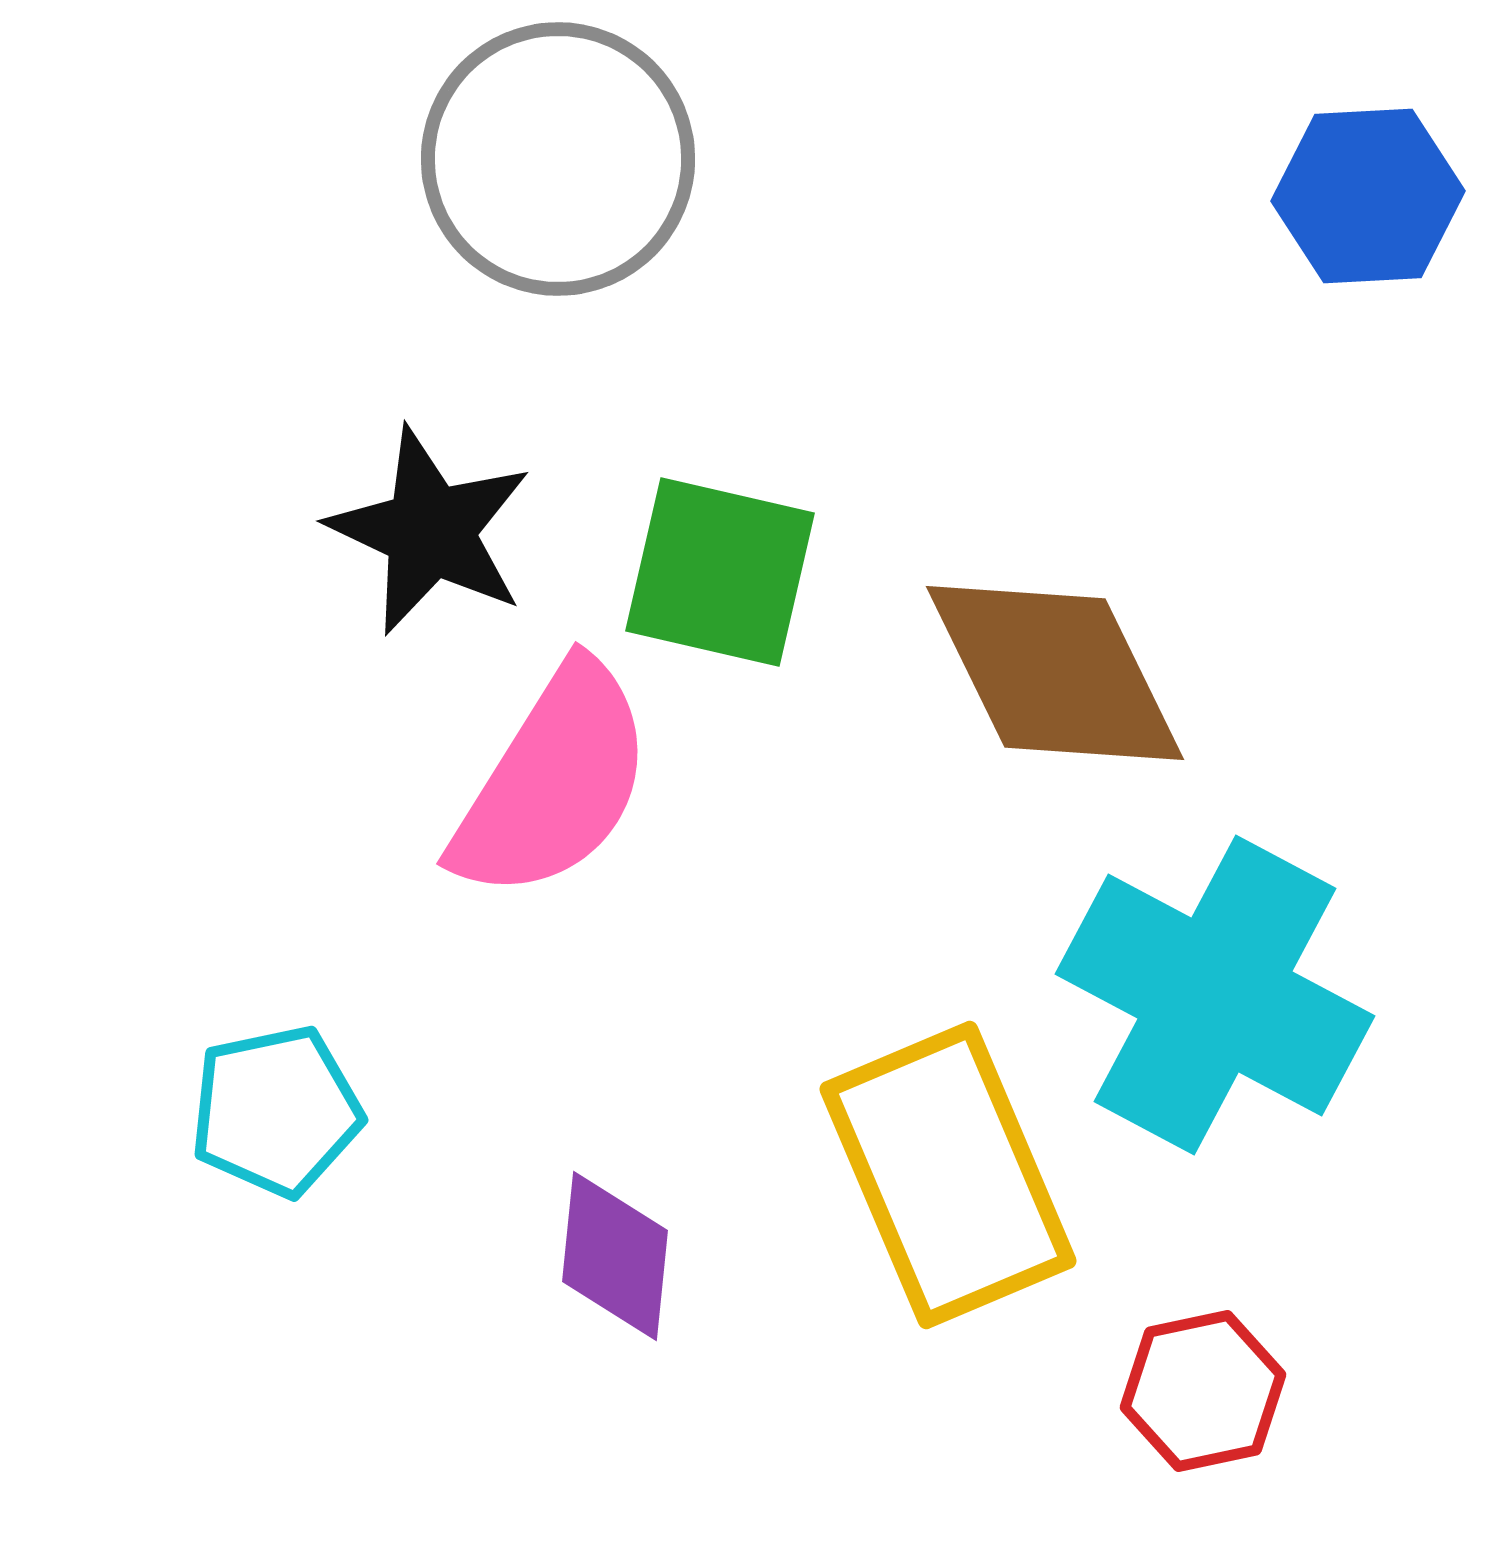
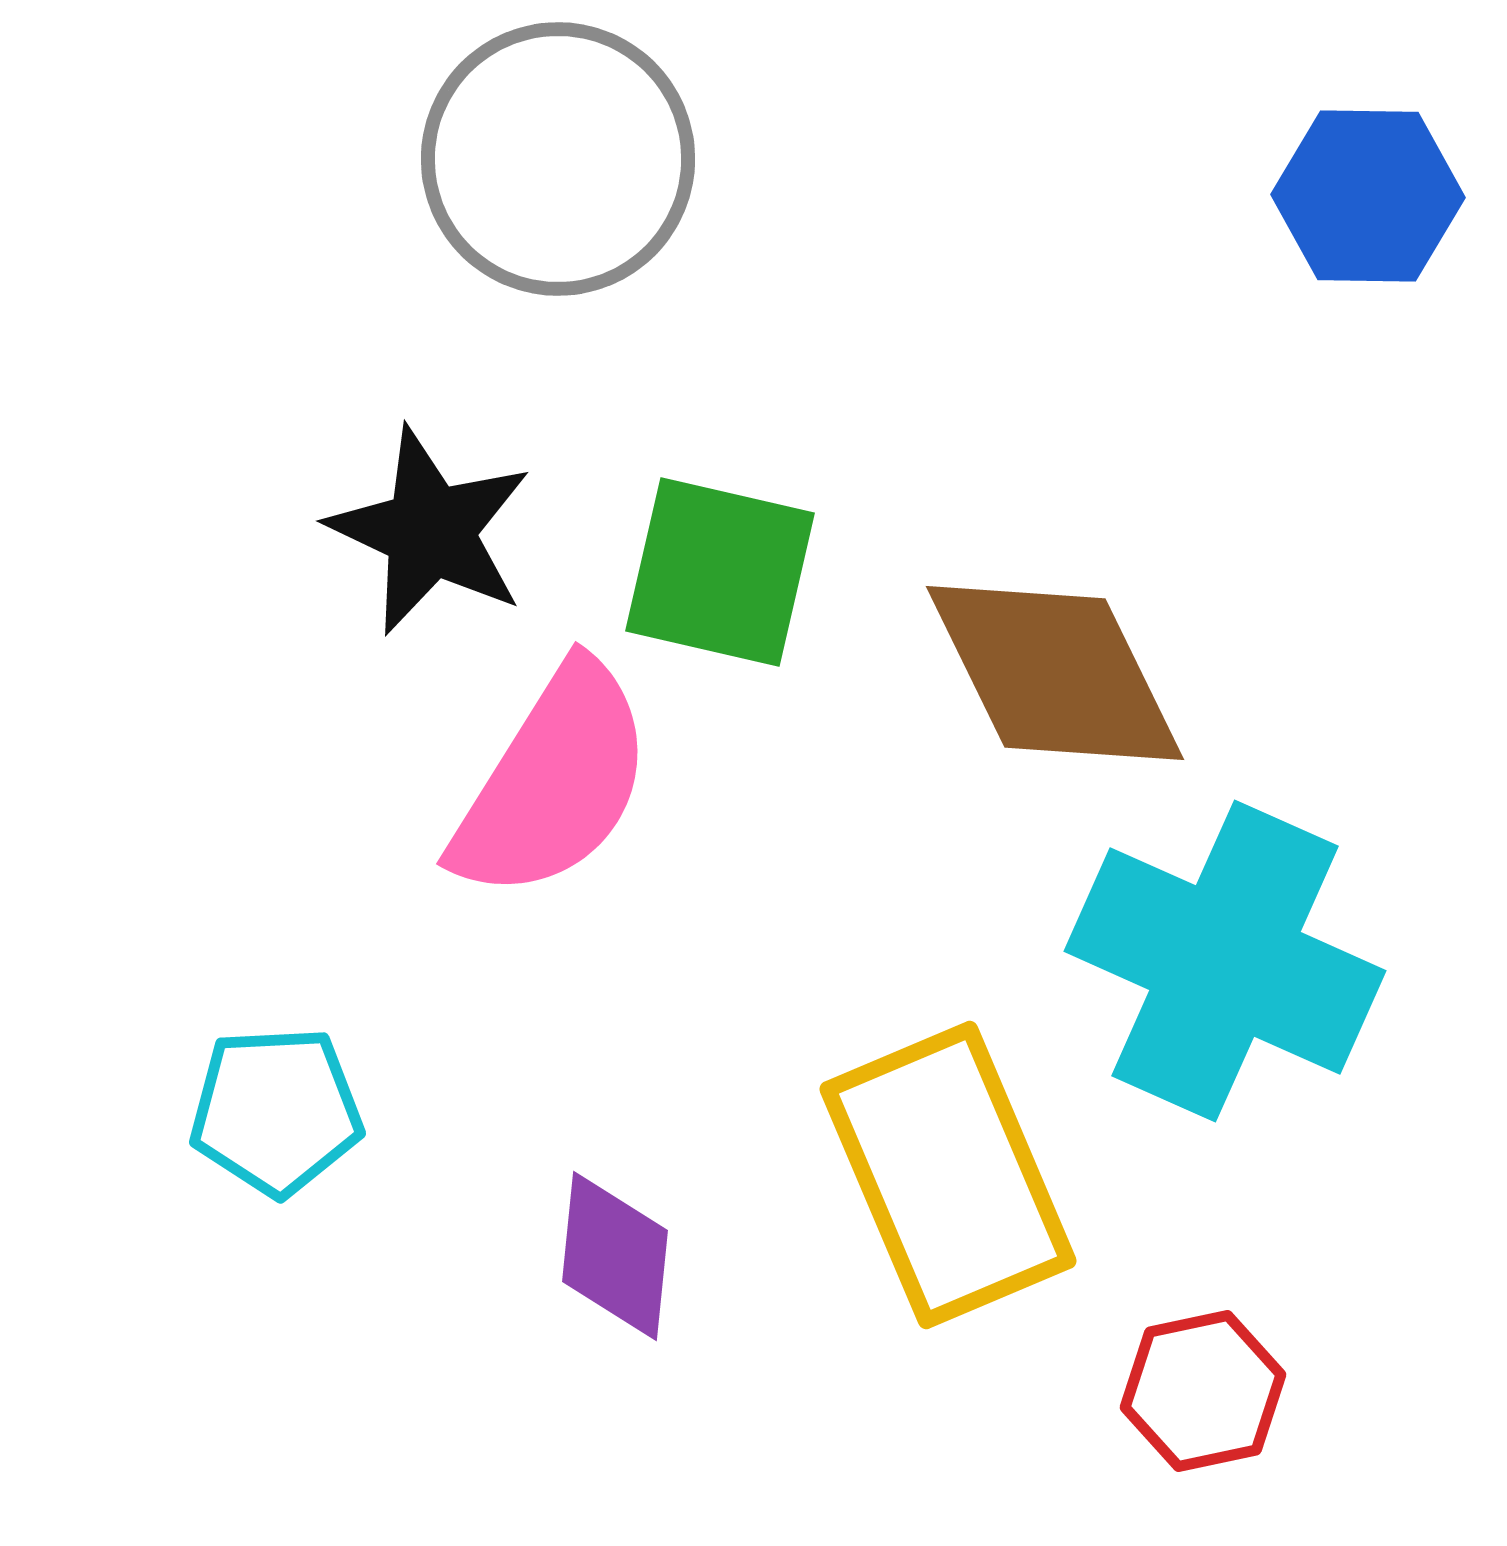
blue hexagon: rotated 4 degrees clockwise
cyan cross: moved 10 px right, 34 px up; rotated 4 degrees counterclockwise
cyan pentagon: rotated 9 degrees clockwise
